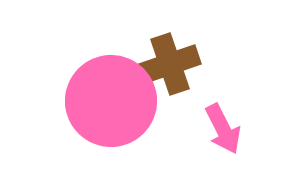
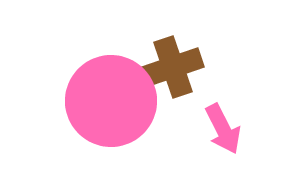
brown cross: moved 3 px right, 3 px down
